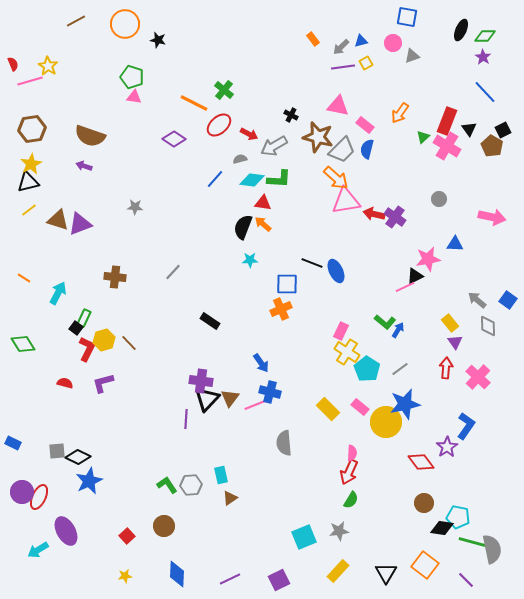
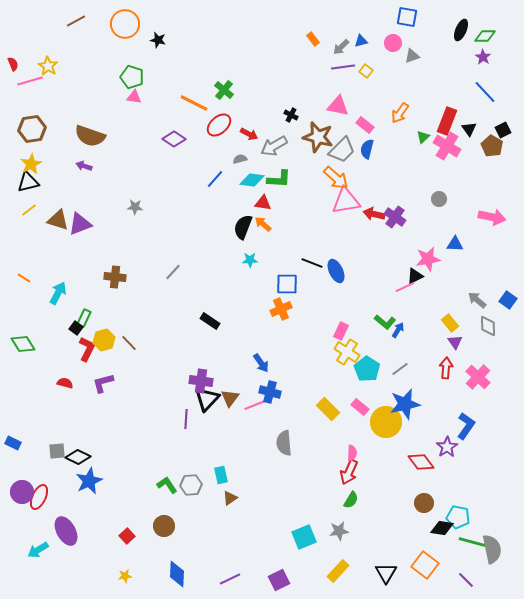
yellow square at (366, 63): moved 8 px down; rotated 24 degrees counterclockwise
